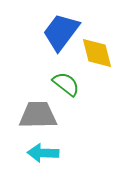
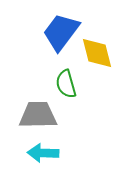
green semicircle: rotated 144 degrees counterclockwise
